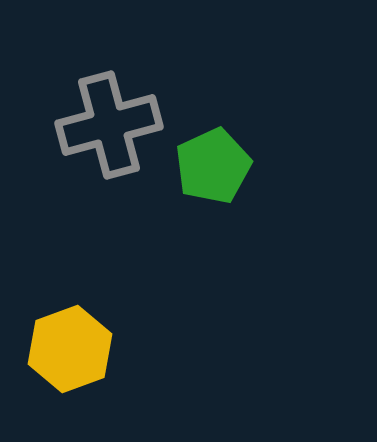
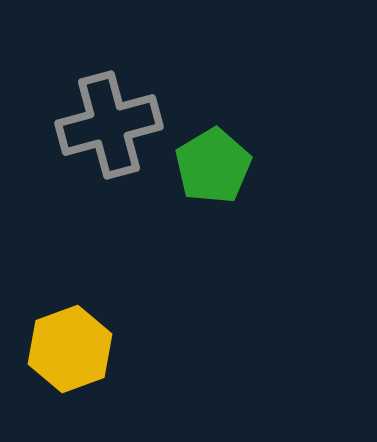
green pentagon: rotated 6 degrees counterclockwise
